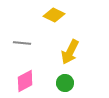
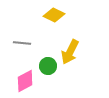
green circle: moved 17 px left, 17 px up
